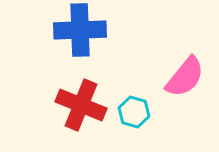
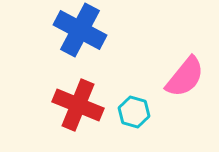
blue cross: rotated 30 degrees clockwise
red cross: moved 3 px left
